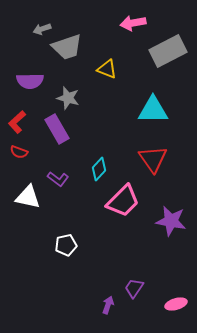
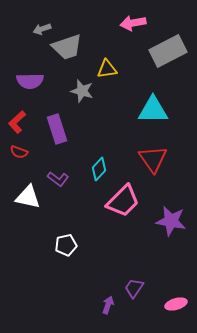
yellow triangle: rotated 30 degrees counterclockwise
gray star: moved 14 px right, 7 px up
purple rectangle: rotated 12 degrees clockwise
